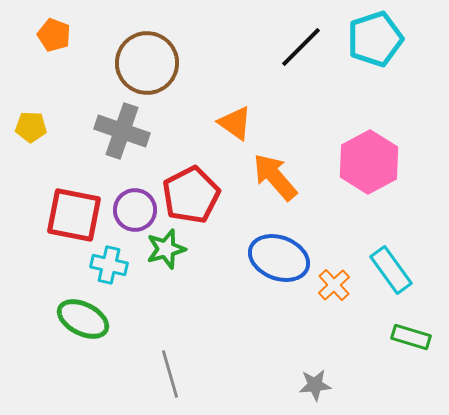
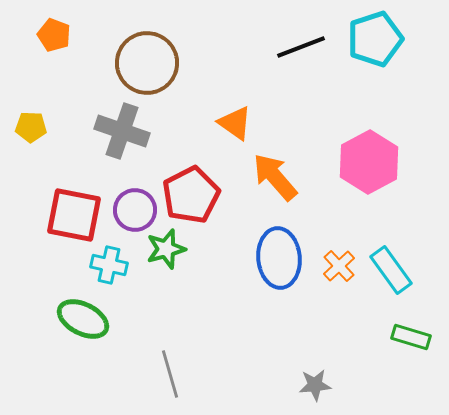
black line: rotated 24 degrees clockwise
blue ellipse: rotated 64 degrees clockwise
orange cross: moved 5 px right, 19 px up
